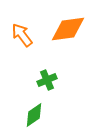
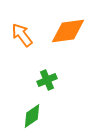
orange diamond: moved 2 px down
green diamond: moved 2 px left, 1 px down
